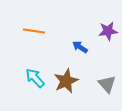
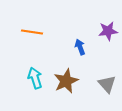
orange line: moved 2 px left, 1 px down
blue arrow: rotated 35 degrees clockwise
cyan arrow: rotated 25 degrees clockwise
